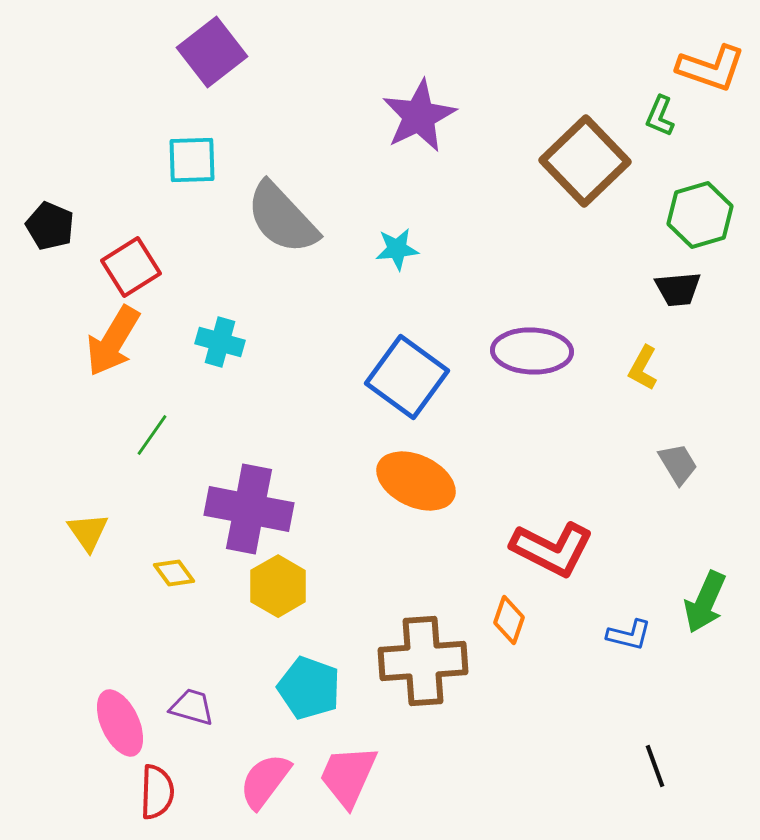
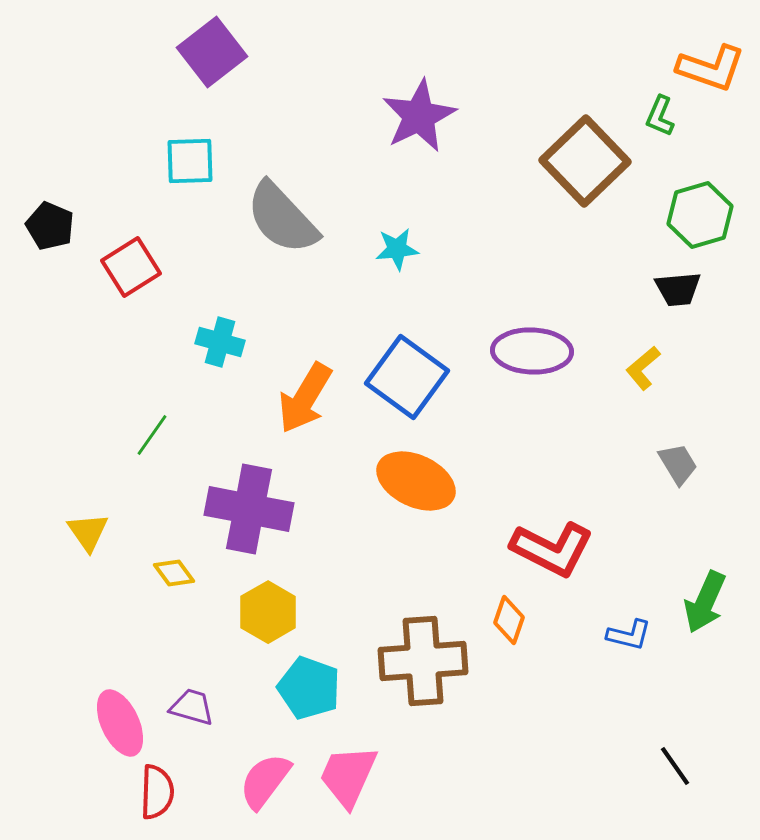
cyan square: moved 2 px left, 1 px down
orange arrow: moved 192 px right, 57 px down
yellow L-shape: rotated 21 degrees clockwise
yellow hexagon: moved 10 px left, 26 px down
black line: moved 20 px right; rotated 15 degrees counterclockwise
